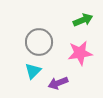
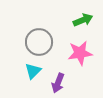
purple arrow: rotated 48 degrees counterclockwise
